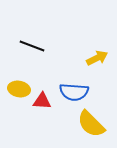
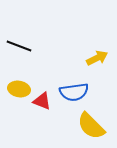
black line: moved 13 px left
blue semicircle: rotated 12 degrees counterclockwise
red triangle: rotated 18 degrees clockwise
yellow semicircle: moved 2 px down
